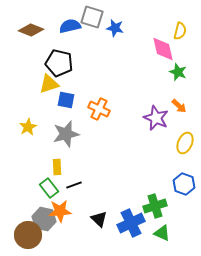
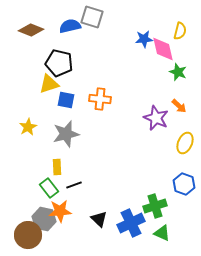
blue star: moved 29 px right, 11 px down; rotated 18 degrees counterclockwise
orange cross: moved 1 px right, 10 px up; rotated 20 degrees counterclockwise
